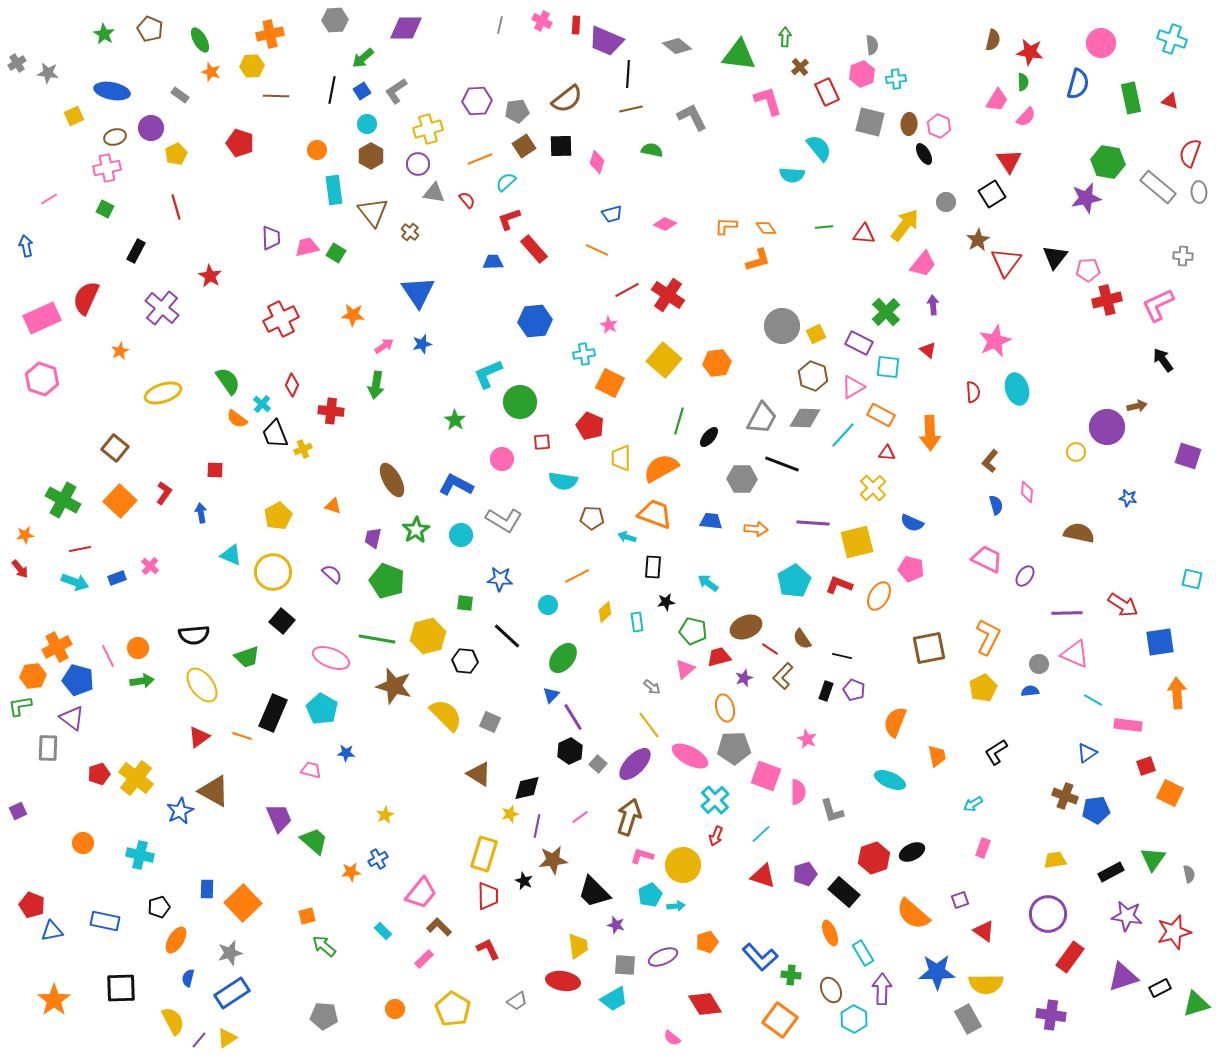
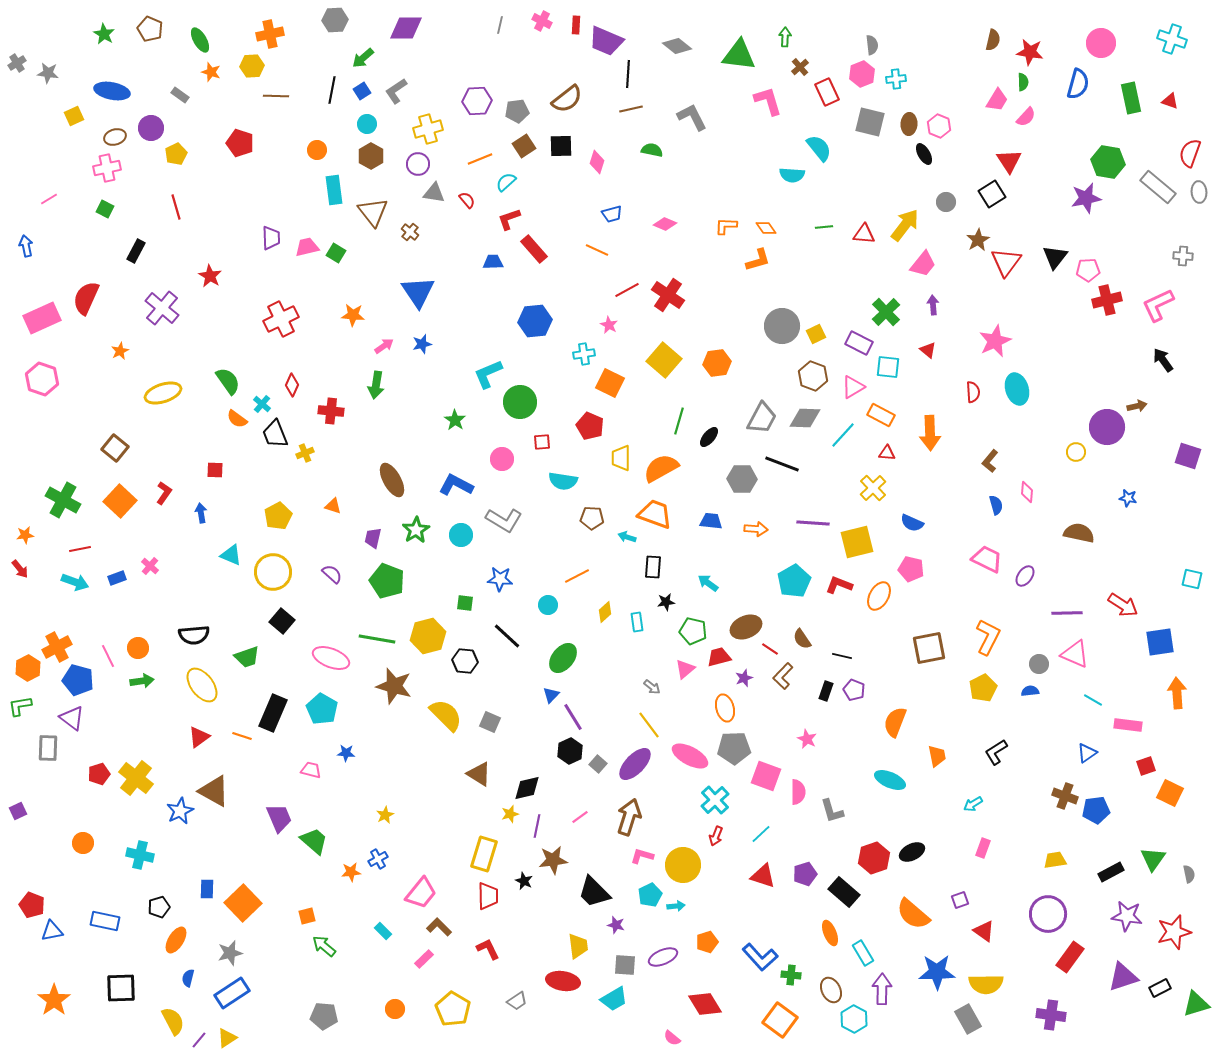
yellow cross at (303, 449): moved 2 px right, 4 px down
orange hexagon at (33, 676): moved 5 px left, 8 px up; rotated 20 degrees counterclockwise
